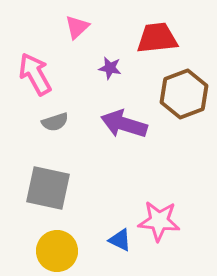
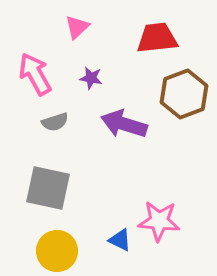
purple star: moved 19 px left, 10 px down
